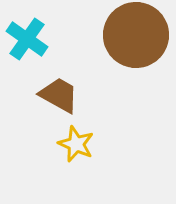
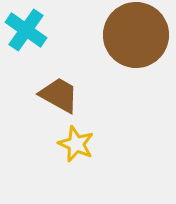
cyan cross: moved 1 px left, 9 px up
